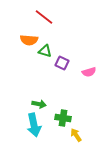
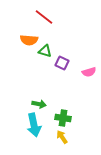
yellow arrow: moved 14 px left, 2 px down
